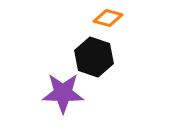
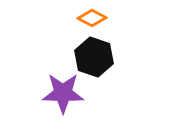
orange diamond: moved 16 px left; rotated 12 degrees clockwise
